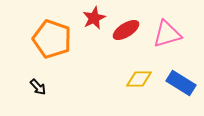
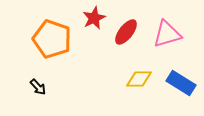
red ellipse: moved 2 px down; rotated 20 degrees counterclockwise
